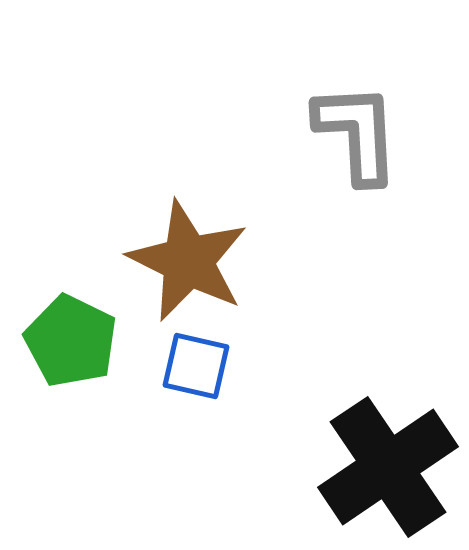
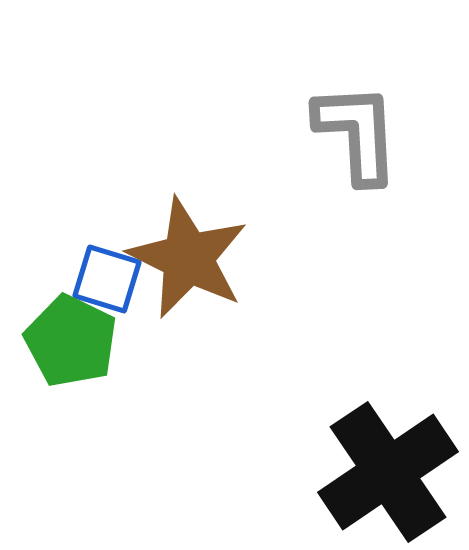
brown star: moved 3 px up
blue square: moved 89 px left, 87 px up; rotated 4 degrees clockwise
black cross: moved 5 px down
